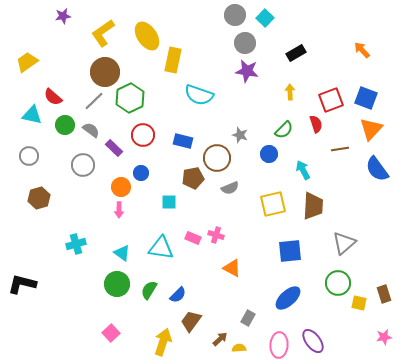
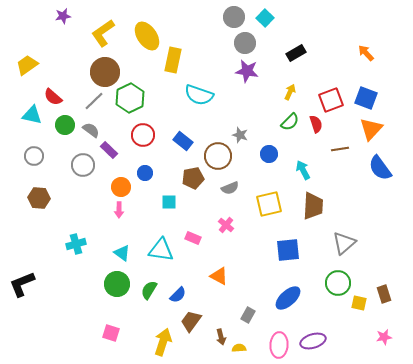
gray circle at (235, 15): moved 1 px left, 2 px down
orange arrow at (362, 50): moved 4 px right, 3 px down
yellow trapezoid at (27, 62): moved 3 px down
yellow arrow at (290, 92): rotated 28 degrees clockwise
green semicircle at (284, 130): moved 6 px right, 8 px up
blue rectangle at (183, 141): rotated 24 degrees clockwise
purple rectangle at (114, 148): moved 5 px left, 2 px down
gray circle at (29, 156): moved 5 px right
brown circle at (217, 158): moved 1 px right, 2 px up
blue semicircle at (377, 169): moved 3 px right, 1 px up
blue circle at (141, 173): moved 4 px right
brown hexagon at (39, 198): rotated 20 degrees clockwise
yellow square at (273, 204): moved 4 px left
pink cross at (216, 235): moved 10 px right, 10 px up; rotated 21 degrees clockwise
cyan triangle at (161, 248): moved 2 px down
blue square at (290, 251): moved 2 px left, 1 px up
orange triangle at (232, 268): moved 13 px left, 8 px down
black L-shape at (22, 284): rotated 36 degrees counterclockwise
gray rectangle at (248, 318): moved 3 px up
pink square at (111, 333): rotated 30 degrees counterclockwise
brown arrow at (220, 339): moved 1 px right, 2 px up; rotated 119 degrees clockwise
purple ellipse at (313, 341): rotated 70 degrees counterclockwise
